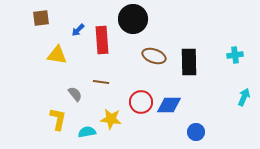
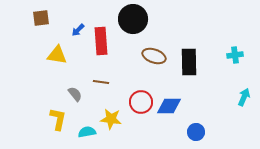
red rectangle: moved 1 px left, 1 px down
blue diamond: moved 1 px down
